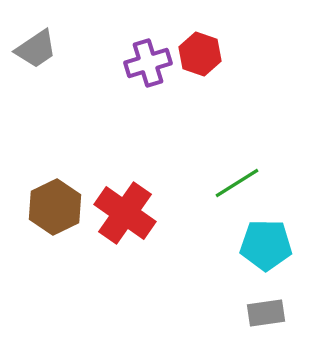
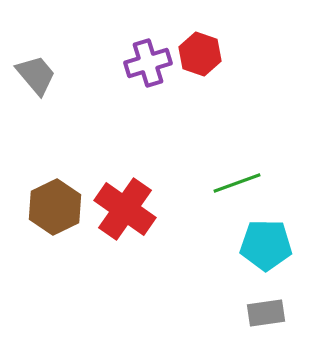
gray trapezoid: moved 26 px down; rotated 96 degrees counterclockwise
green line: rotated 12 degrees clockwise
red cross: moved 4 px up
